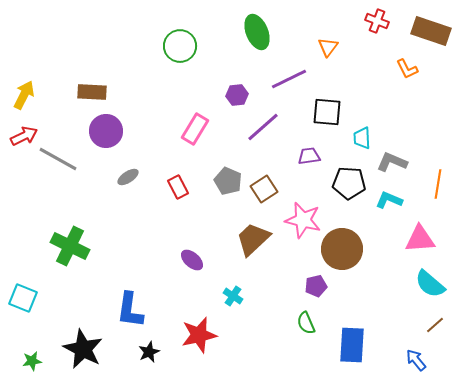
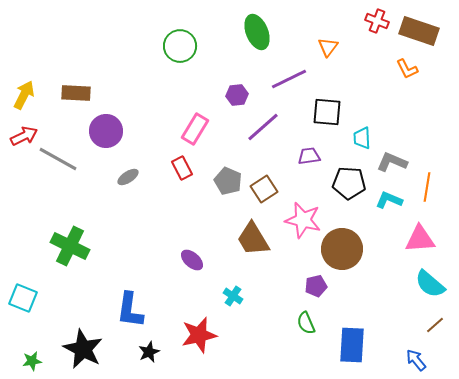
brown rectangle at (431, 31): moved 12 px left
brown rectangle at (92, 92): moved 16 px left, 1 px down
orange line at (438, 184): moved 11 px left, 3 px down
red rectangle at (178, 187): moved 4 px right, 19 px up
brown trapezoid at (253, 239): rotated 78 degrees counterclockwise
